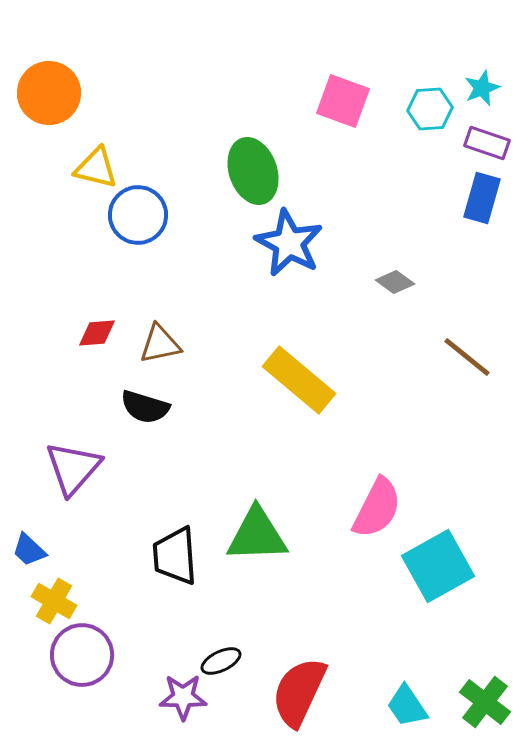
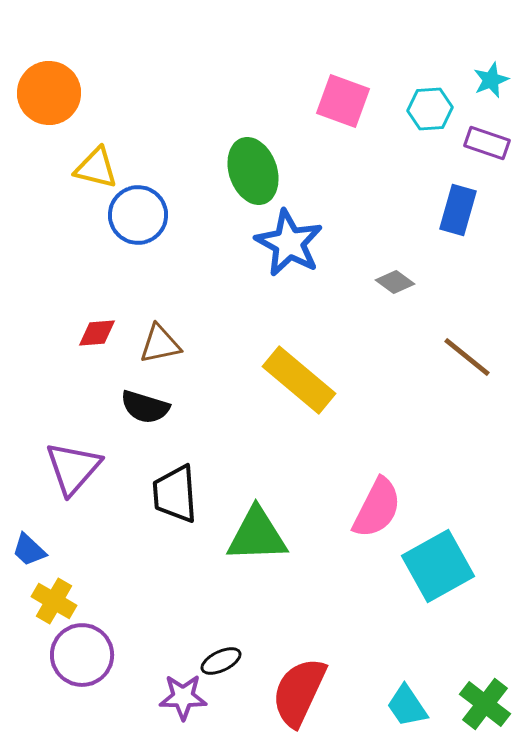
cyan star: moved 9 px right, 8 px up
blue rectangle: moved 24 px left, 12 px down
black trapezoid: moved 62 px up
green cross: moved 2 px down
